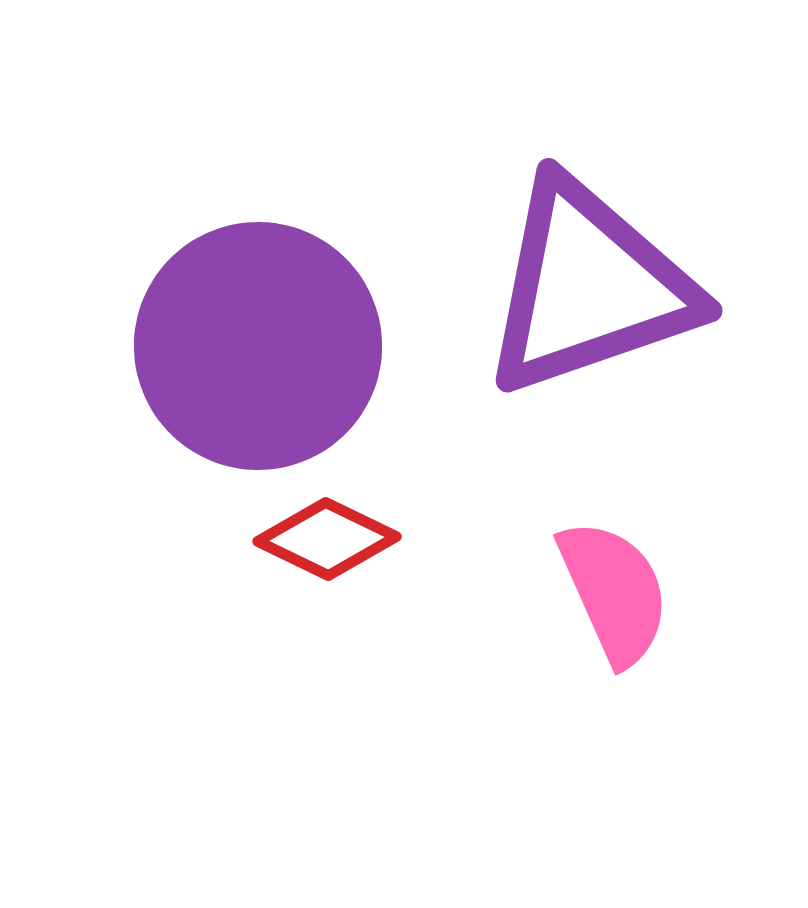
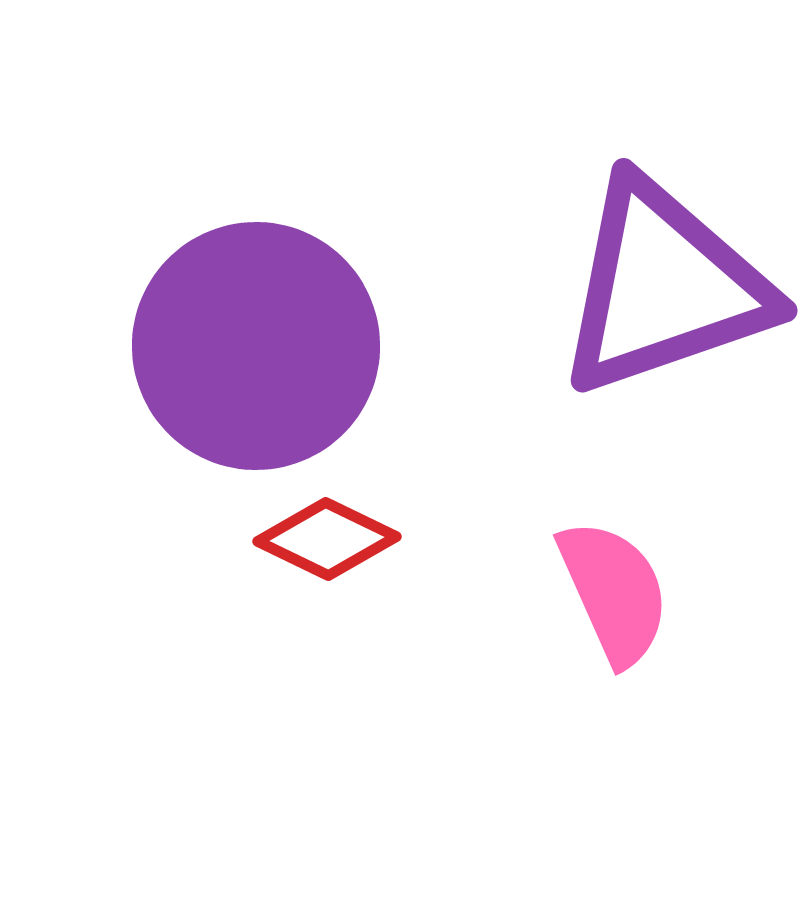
purple triangle: moved 75 px right
purple circle: moved 2 px left
